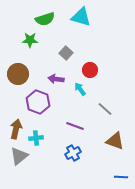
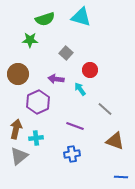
purple hexagon: rotated 15 degrees clockwise
blue cross: moved 1 px left, 1 px down; rotated 21 degrees clockwise
